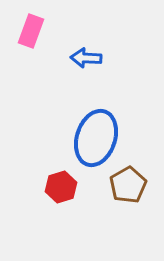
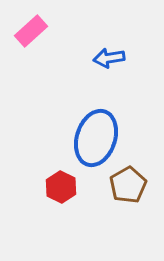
pink rectangle: rotated 28 degrees clockwise
blue arrow: moved 23 px right; rotated 12 degrees counterclockwise
red hexagon: rotated 16 degrees counterclockwise
